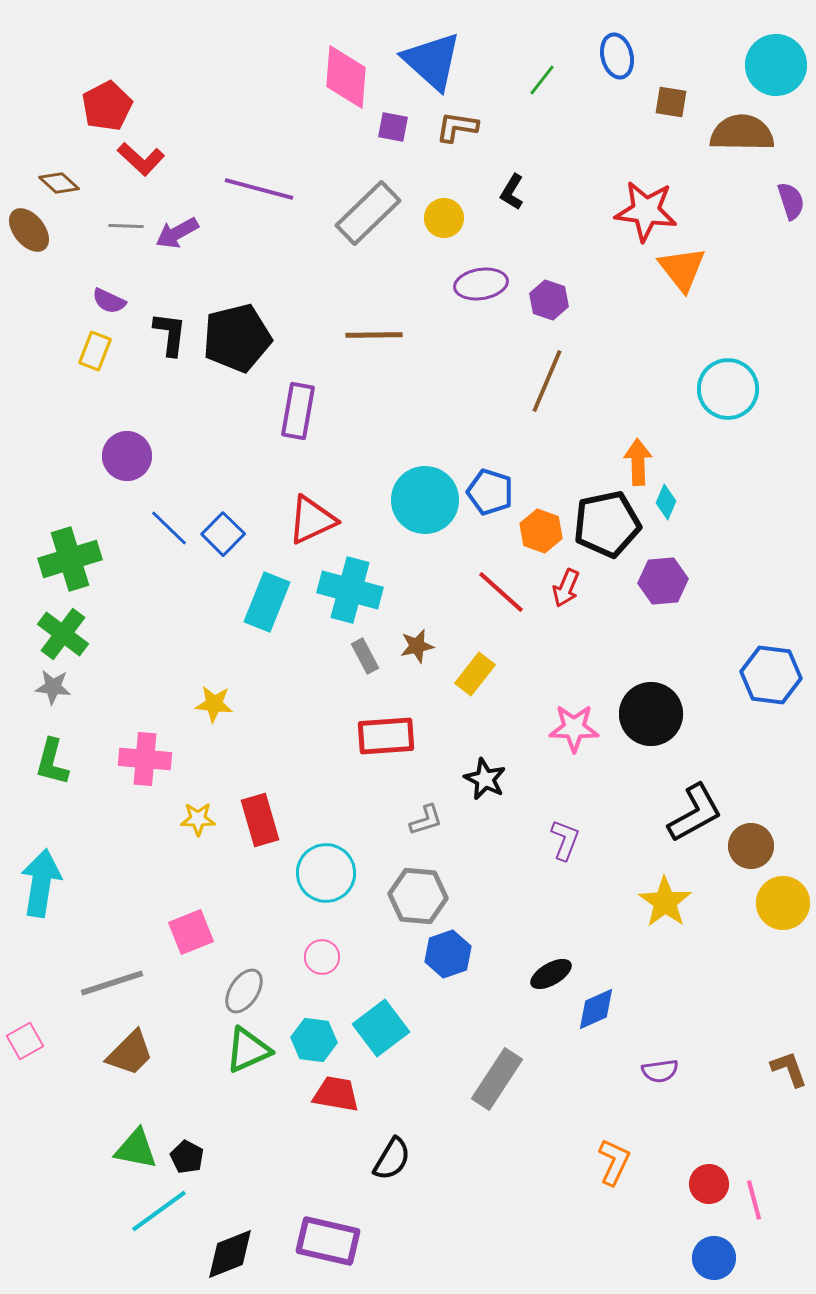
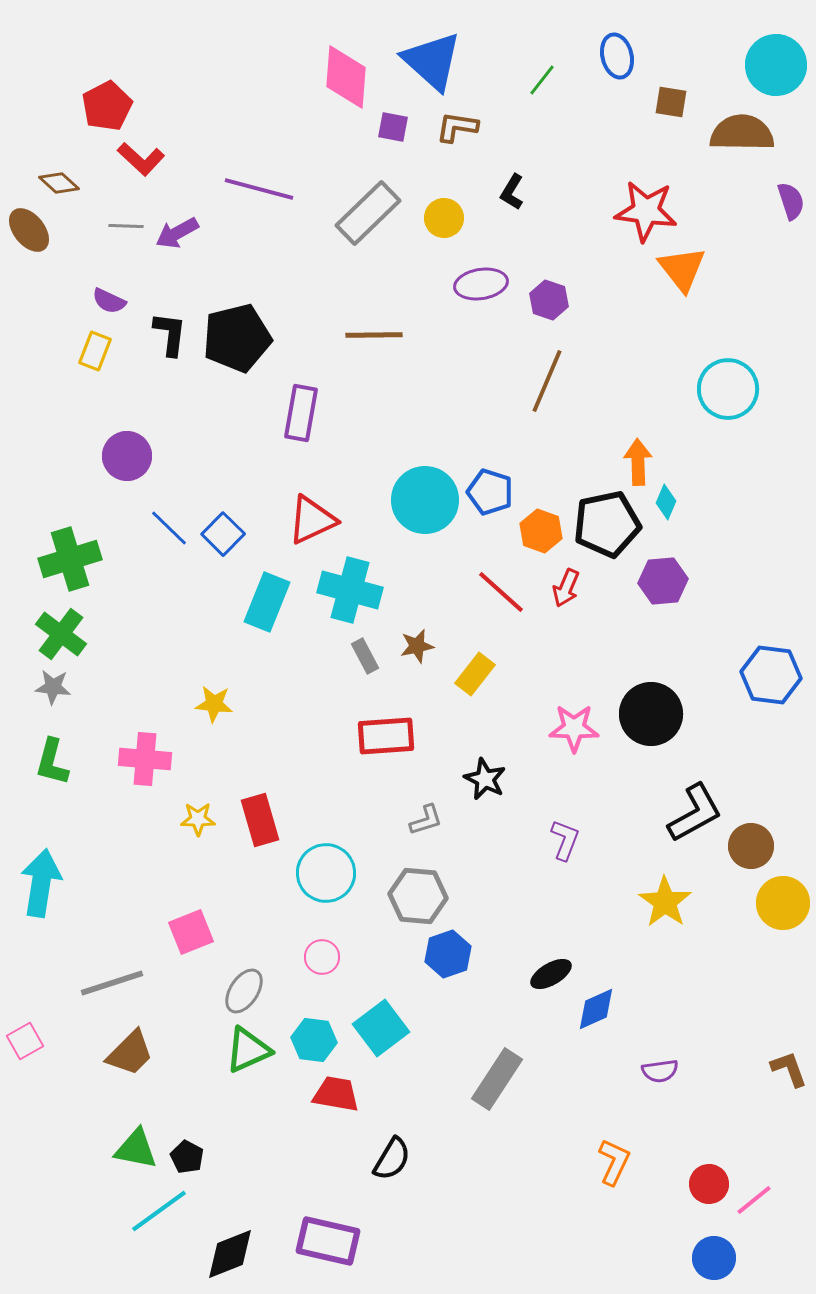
purple rectangle at (298, 411): moved 3 px right, 2 px down
green cross at (63, 634): moved 2 px left
pink line at (754, 1200): rotated 66 degrees clockwise
